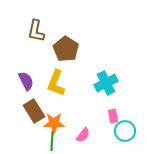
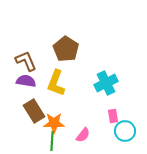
brown L-shape: moved 10 px left, 30 px down; rotated 145 degrees clockwise
purple semicircle: rotated 54 degrees counterclockwise
